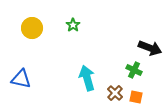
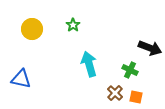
yellow circle: moved 1 px down
green cross: moved 4 px left
cyan arrow: moved 2 px right, 14 px up
